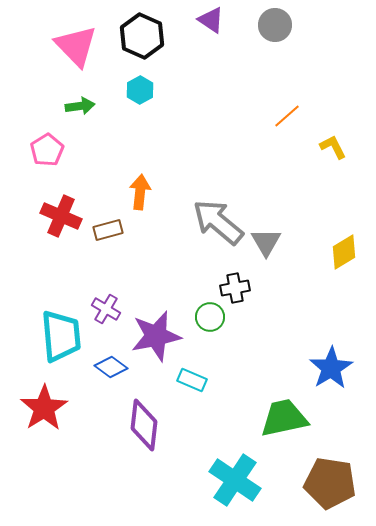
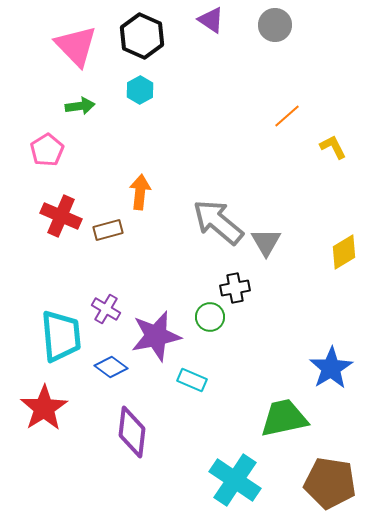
purple diamond: moved 12 px left, 7 px down
